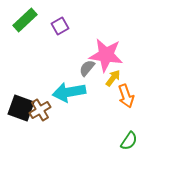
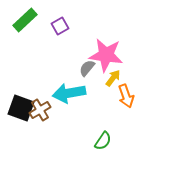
cyan arrow: moved 1 px down
green semicircle: moved 26 px left
